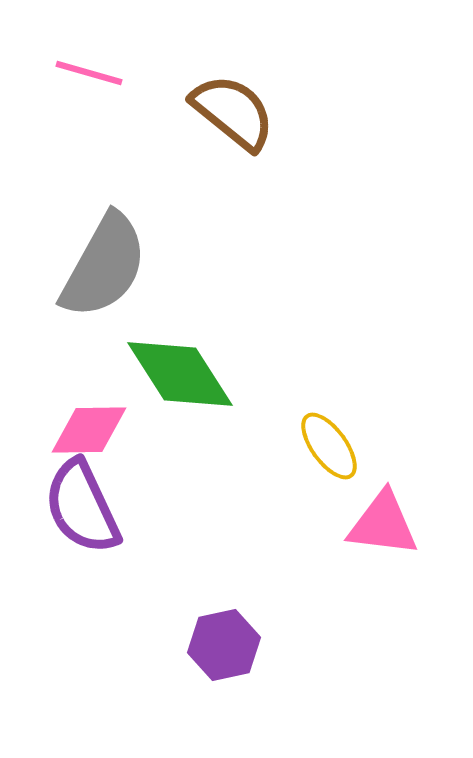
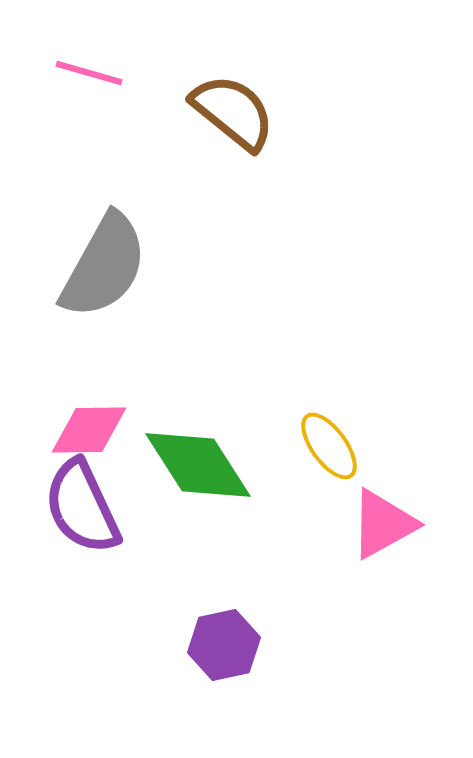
green diamond: moved 18 px right, 91 px down
pink triangle: rotated 36 degrees counterclockwise
